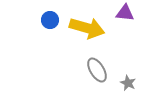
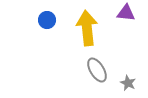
purple triangle: moved 1 px right
blue circle: moved 3 px left
yellow arrow: rotated 112 degrees counterclockwise
